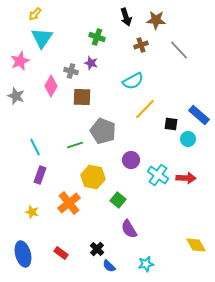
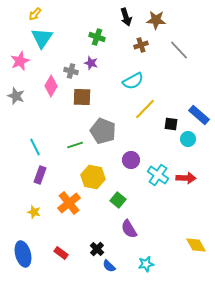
yellow star: moved 2 px right
